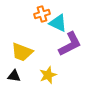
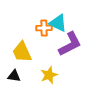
orange cross: moved 2 px right, 14 px down; rotated 14 degrees clockwise
yellow trapezoid: rotated 45 degrees clockwise
yellow star: moved 1 px right
